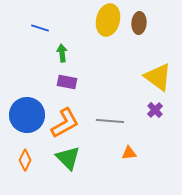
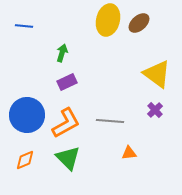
brown ellipse: rotated 45 degrees clockwise
blue line: moved 16 px left, 2 px up; rotated 12 degrees counterclockwise
green arrow: rotated 24 degrees clockwise
yellow triangle: moved 1 px left, 3 px up
purple rectangle: rotated 36 degrees counterclockwise
orange L-shape: moved 1 px right
orange diamond: rotated 40 degrees clockwise
